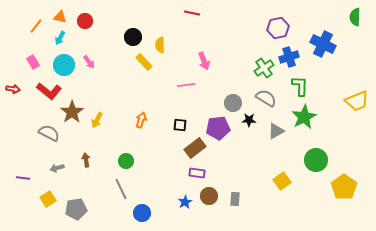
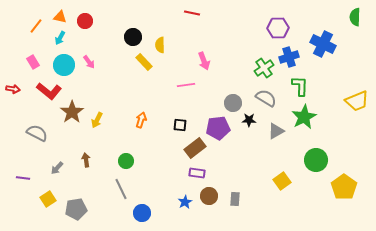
purple hexagon at (278, 28): rotated 10 degrees clockwise
gray semicircle at (49, 133): moved 12 px left
gray arrow at (57, 168): rotated 32 degrees counterclockwise
